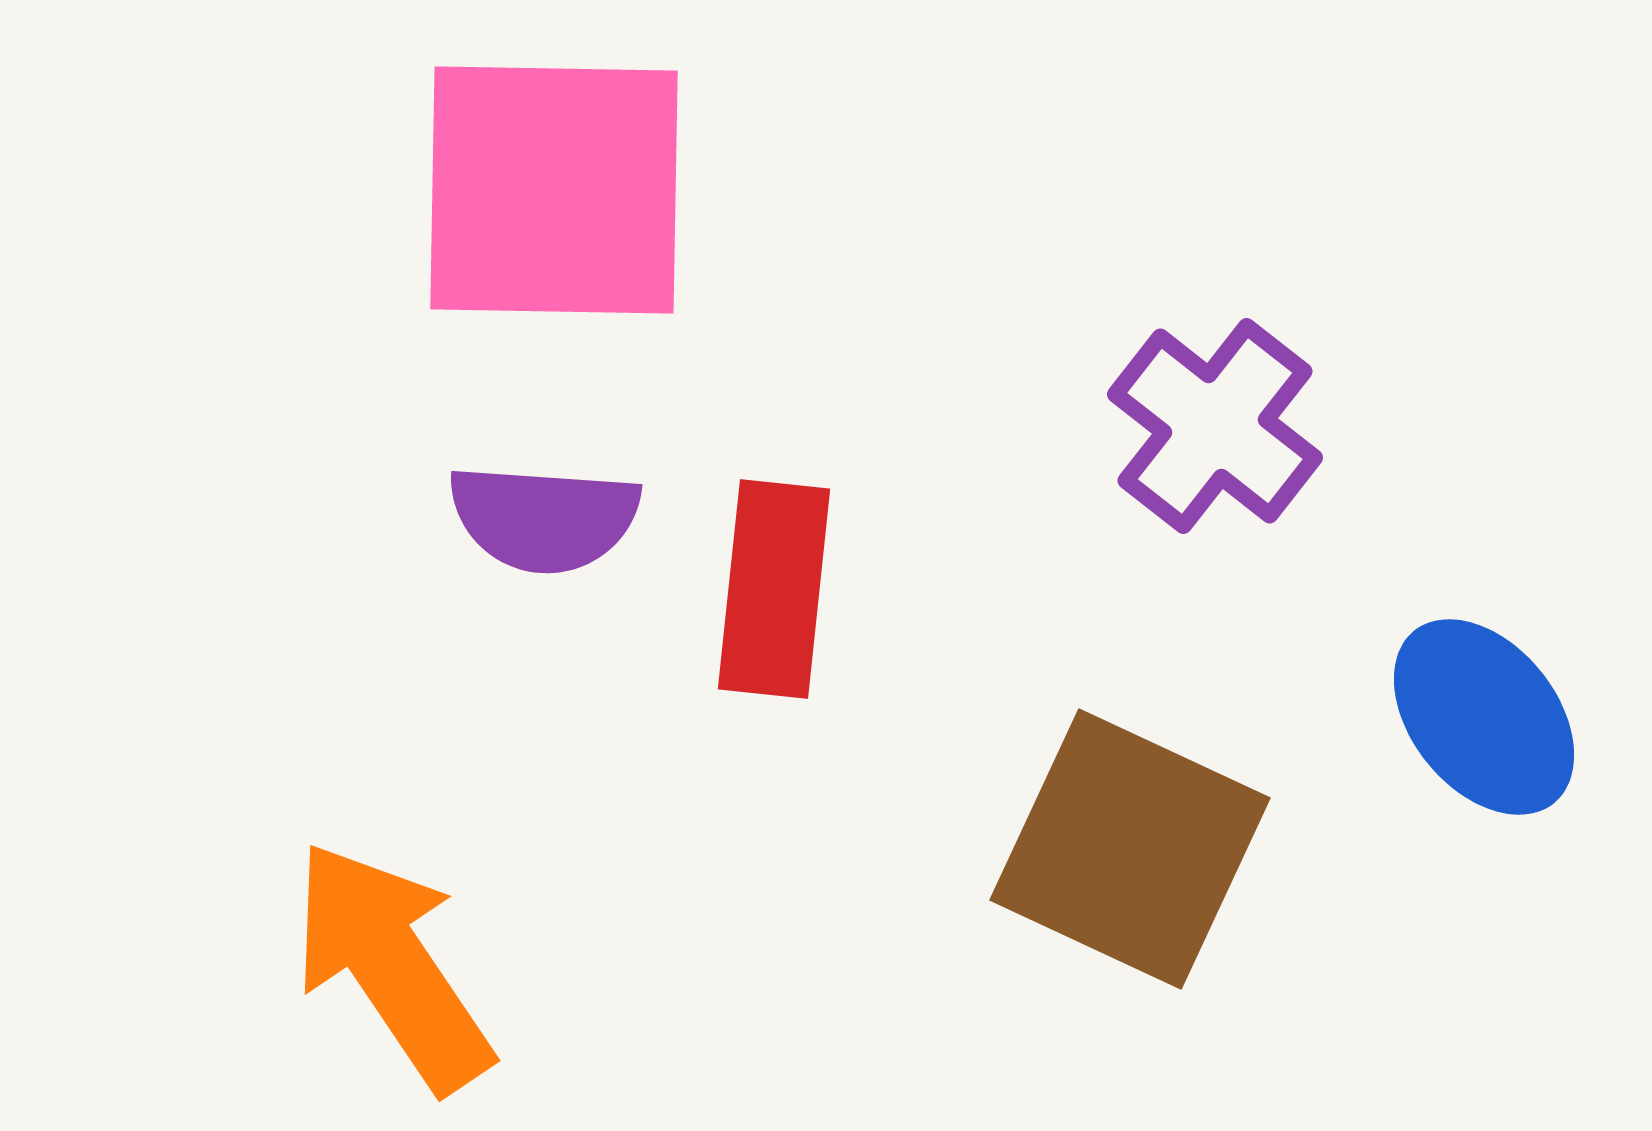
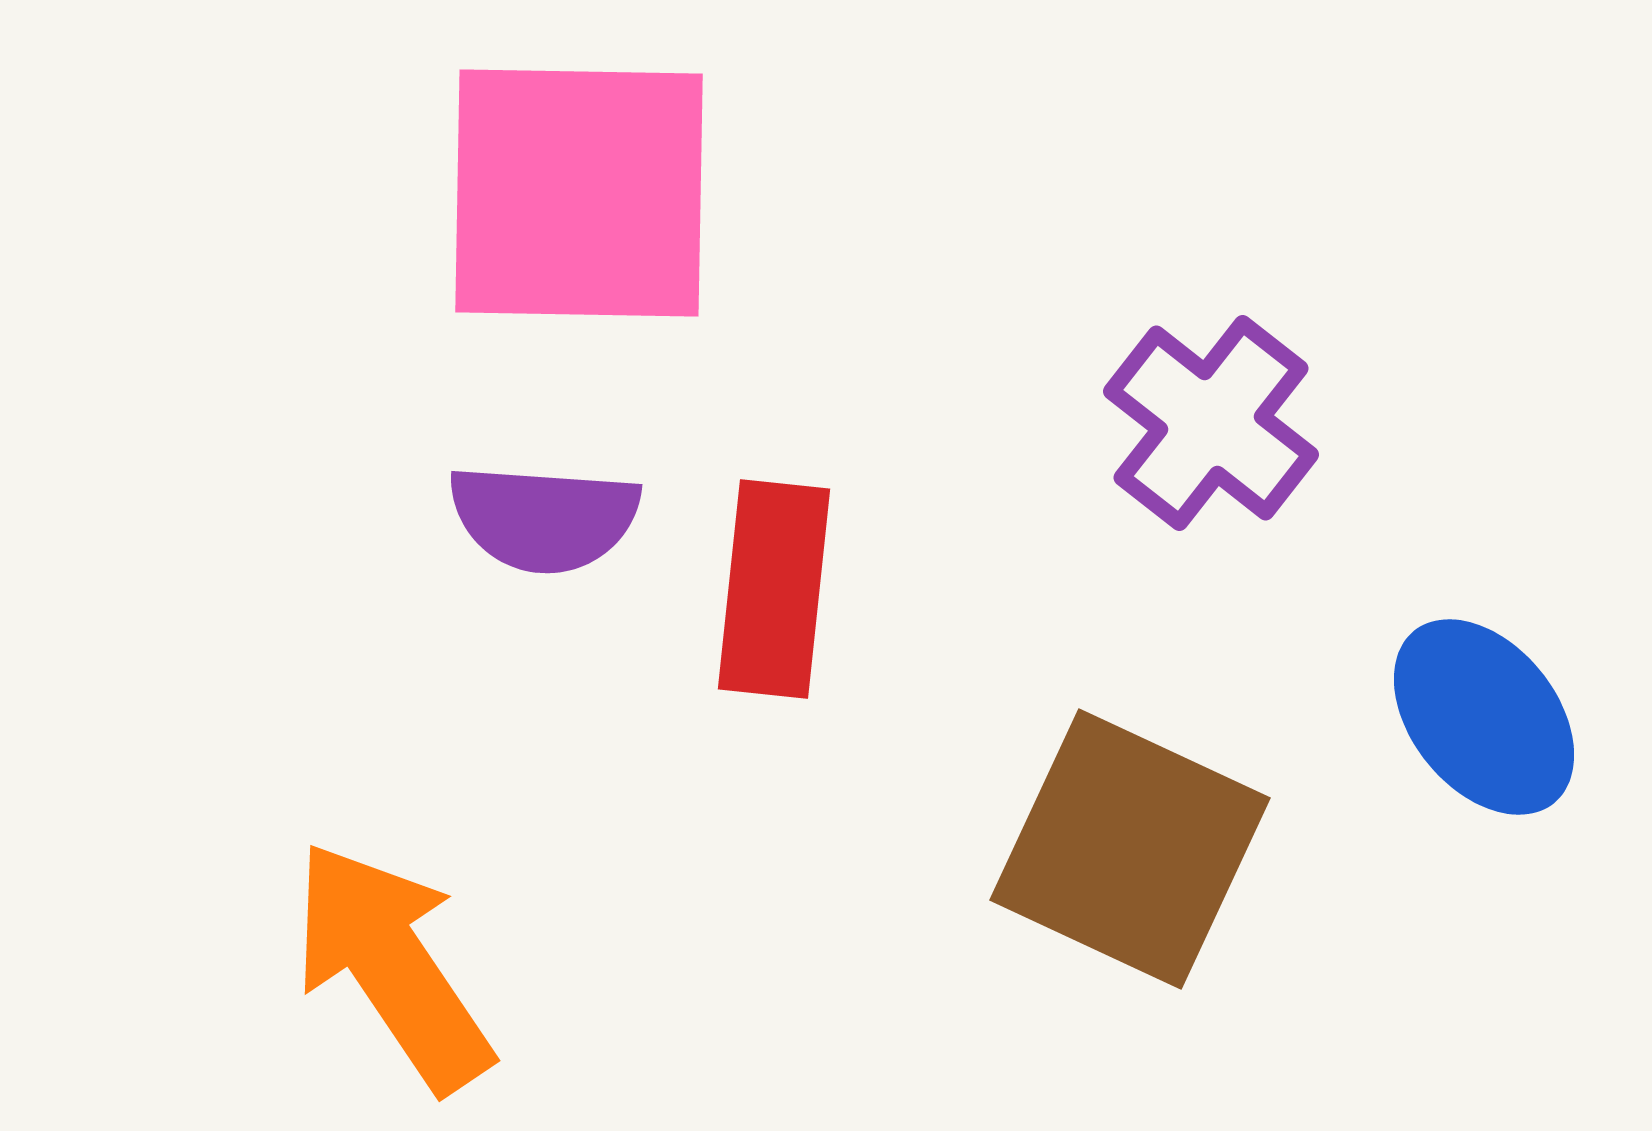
pink square: moved 25 px right, 3 px down
purple cross: moved 4 px left, 3 px up
